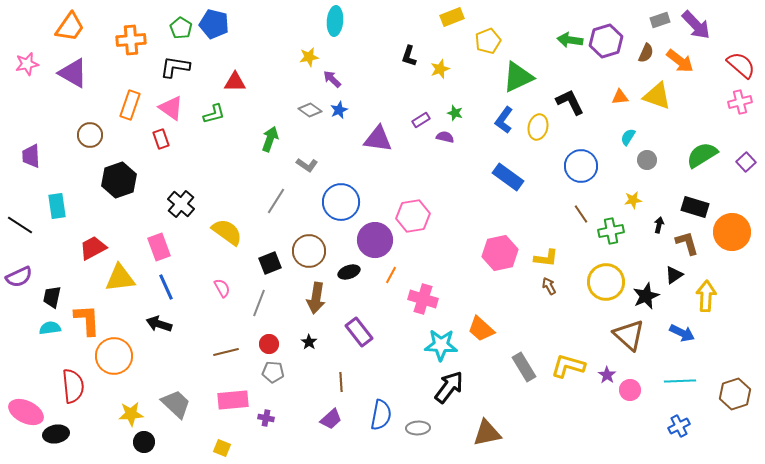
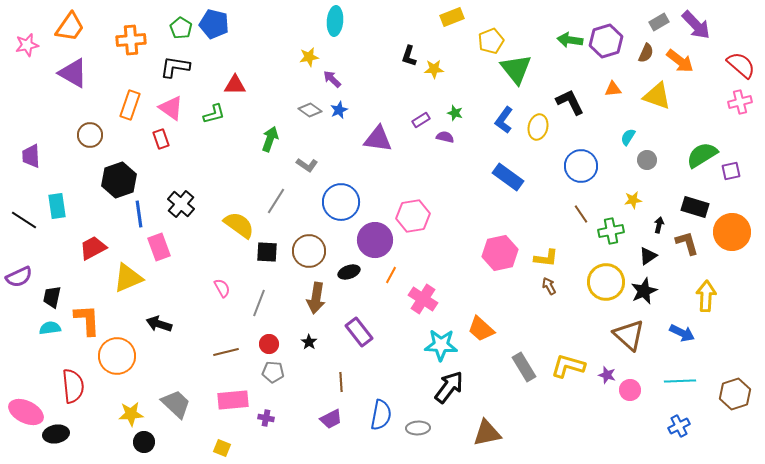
gray rectangle at (660, 20): moved 1 px left, 2 px down; rotated 12 degrees counterclockwise
yellow pentagon at (488, 41): moved 3 px right
pink star at (27, 64): moved 19 px up
yellow star at (440, 69): moved 6 px left; rotated 18 degrees clockwise
green triangle at (518, 77): moved 2 px left, 8 px up; rotated 44 degrees counterclockwise
red triangle at (235, 82): moved 3 px down
orange triangle at (620, 97): moved 7 px left, 8 px up
purple square at (746, 162): moved 15 px left, 9 px down; rotated 30 degrees clockwise
black line at (20, 225): moved 4 px right, 5 px up
yellow semicircle at (227, 232): moved 12 px right, 7 px up
black square at (270, 263): moved 3 px left, 11 px up; rotated 25 degrees clockwise
black triangle at (674, 275): moved 26 px left, 19 px up
yellow triangle at (120, 278): moved 8 px right; rotated 16 degrees counterclockwise
blue line at (166, 287): moved 27 px left, 73 px up; rotated 16 degrees clockwise
black star at (646, 296): moved 2 px left, 5 px up
pink cross at (423, 299): rotated 16 degrees clockwise
orange circle at (114, 356): moved 3 px right
purple star at (607, 375): rotated 18 degrees counterclockwise
purple trapezoid at (331, 419): rotated 15 degrees clockwise
